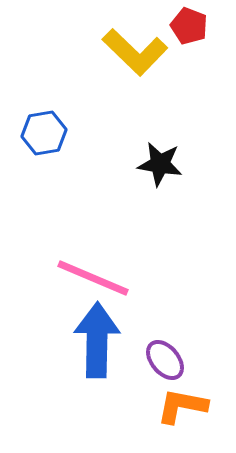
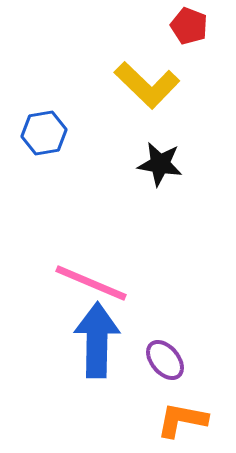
yellow L-shape: moved 12 px right, 33 px down
pink line: moved 2 px left, 5 px down
orange L-shape: moved 14 px down
